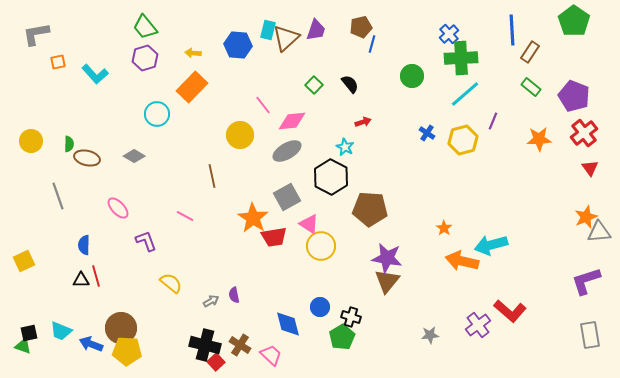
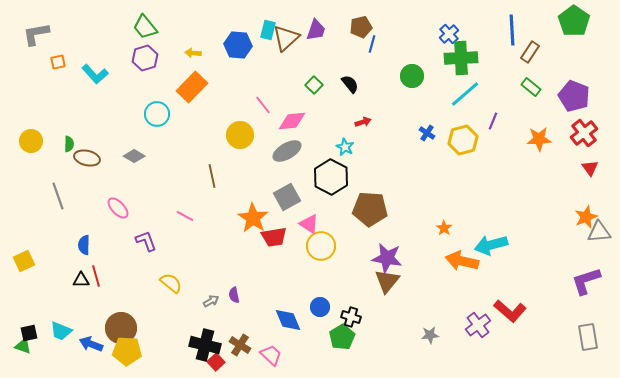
blue diamond at (288, 324): moved 4 px up; rotated 8 degrees counterclockwise
gray rectangle at (590, 335): moved 2 px left, 2 px down
